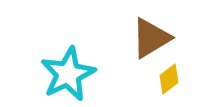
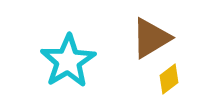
cyan star: moved 13 px up; rotated 6 degrees counterclockwise
